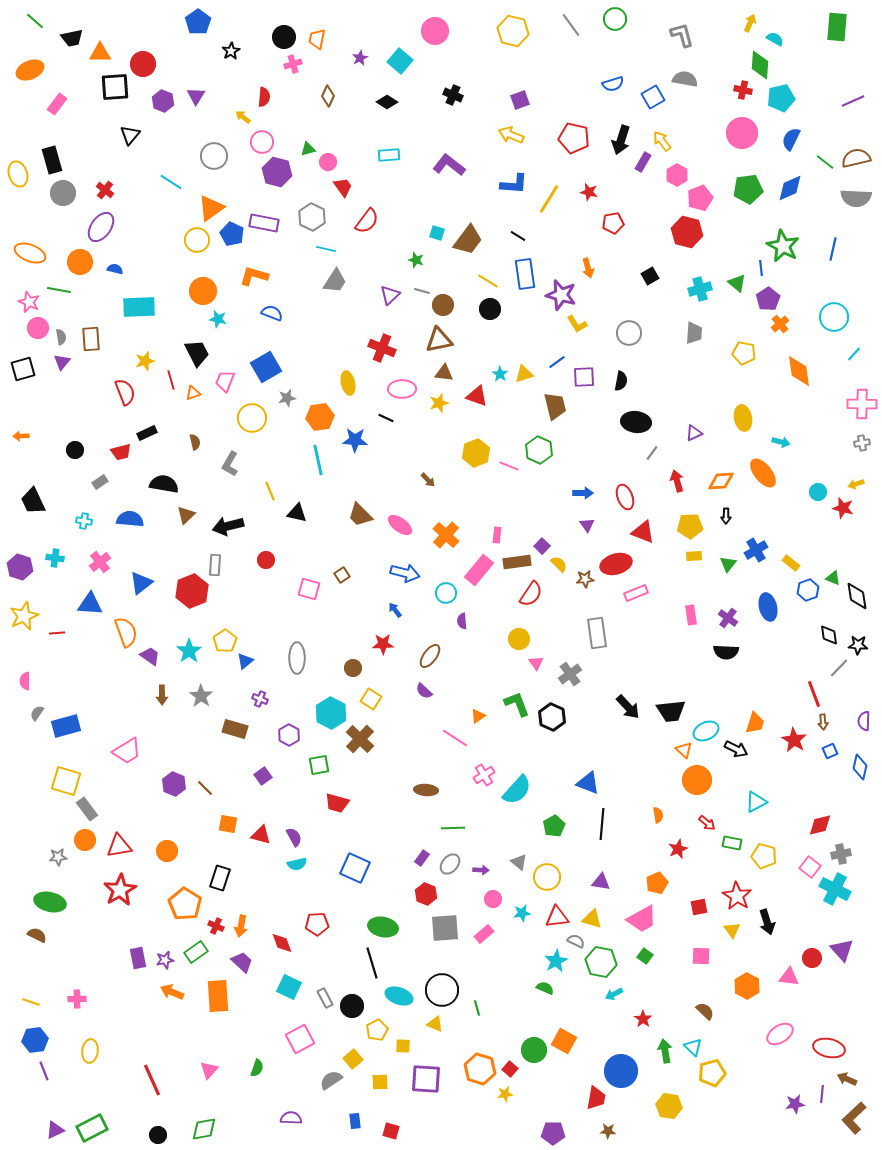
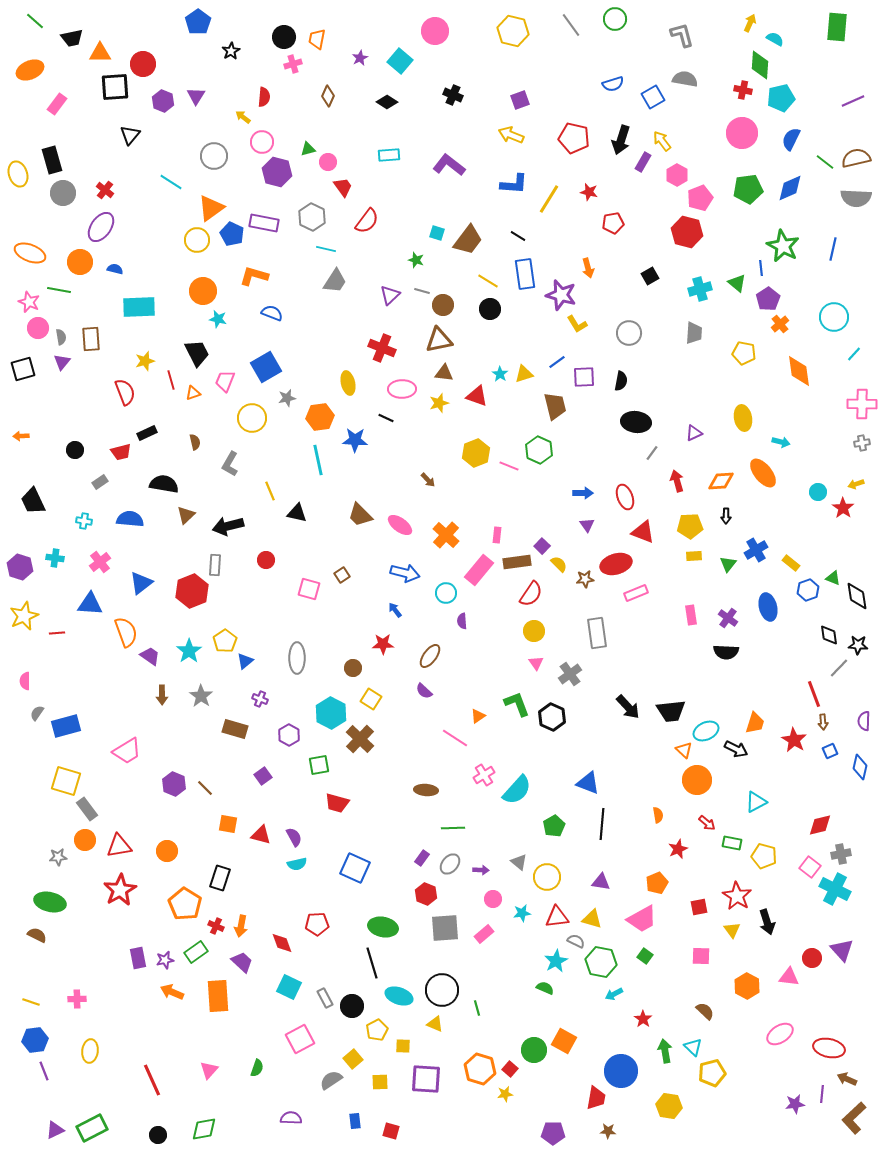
red star at (843, 508): rotated 20 degrees clockwise
yellow circle at (519, 639): moved 15 px right, 8 px up
